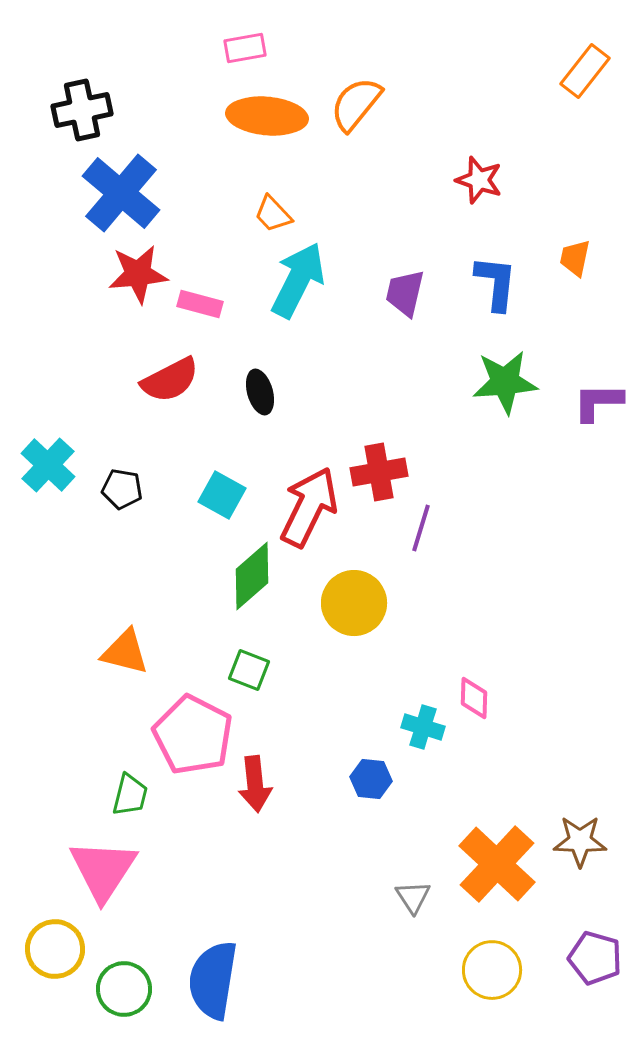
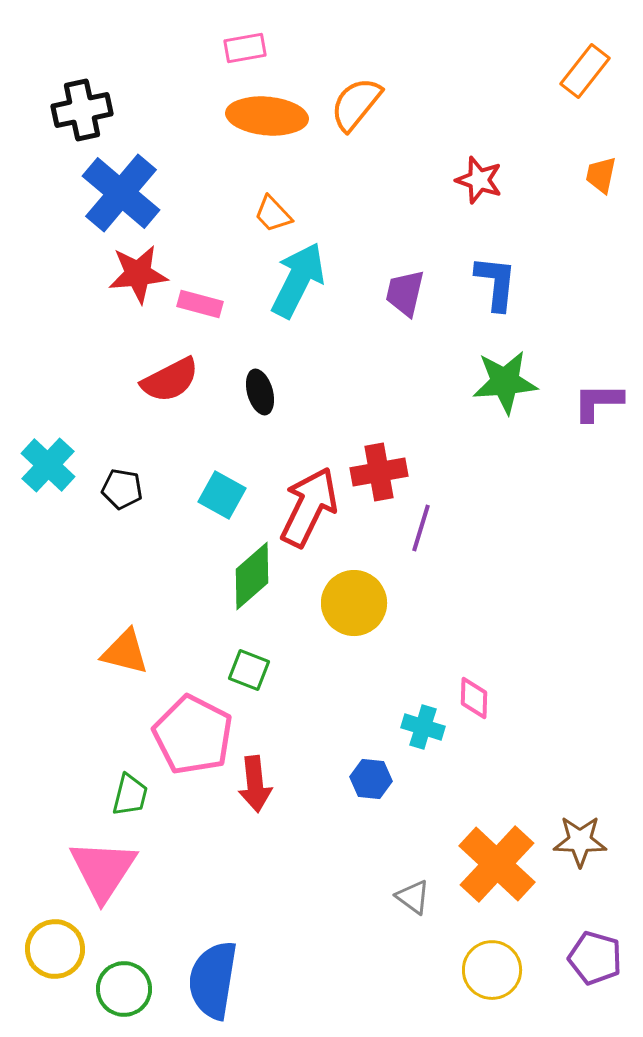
orange trapezoid at (575, 258): moved 26 px right, 83 px up
gray triangle at (413, 897): rotated 21 degrees counterclockwise
